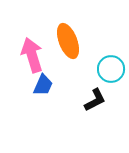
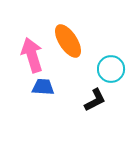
orange ellipse: rotated 12 degrees counterclockwise
blue trapezoid: moved 2 px down; rotated 110 degrees counterclockwise
